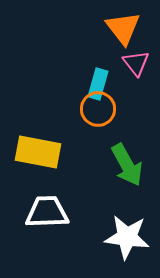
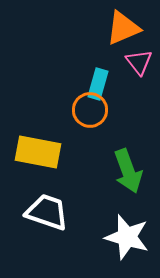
orange triangle: rotated 45 degrees clockwise
pink triangle: moved 3 px right, 1 px up
orange circle: moved 8 px left, 1 px down
green arrow: moved 1 px right, 6 px down; rotated 9 degrees clockwise
white trapezoid: rotated 21 degrees clockwise
white star: rotated 9 degrees clockwise
